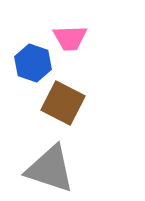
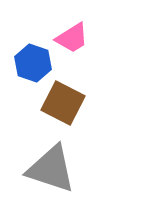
pink trapezoid: moved 2 px right; rotated 30 degrees counterclockwise
gray triangle: moved 1 px right
